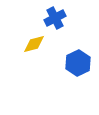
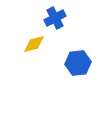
blue hexagon: rotated 20 degrees clockwise
